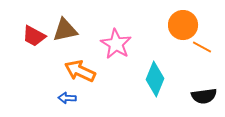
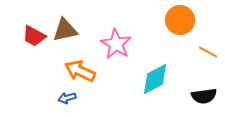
orange circle: moved 3 px left, 5 px up
orange line: moved 6 px right, 5 px down
cyan diamond: rotated 40 degrees clockwise
blue arrow: rotated 18 degrees counterclockwise
